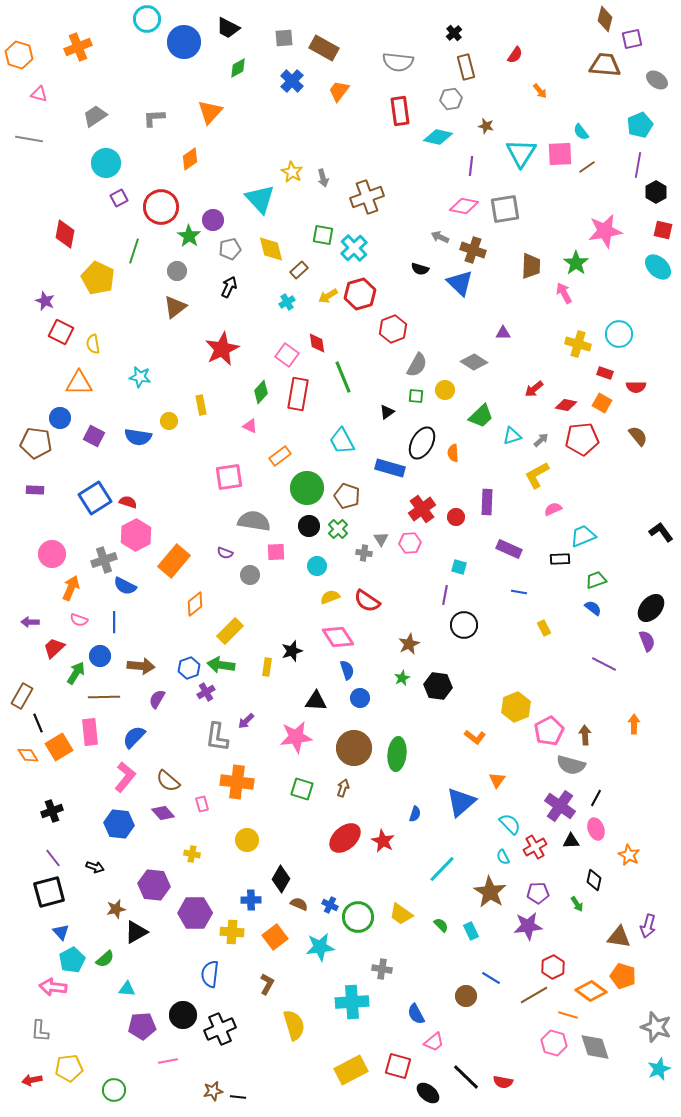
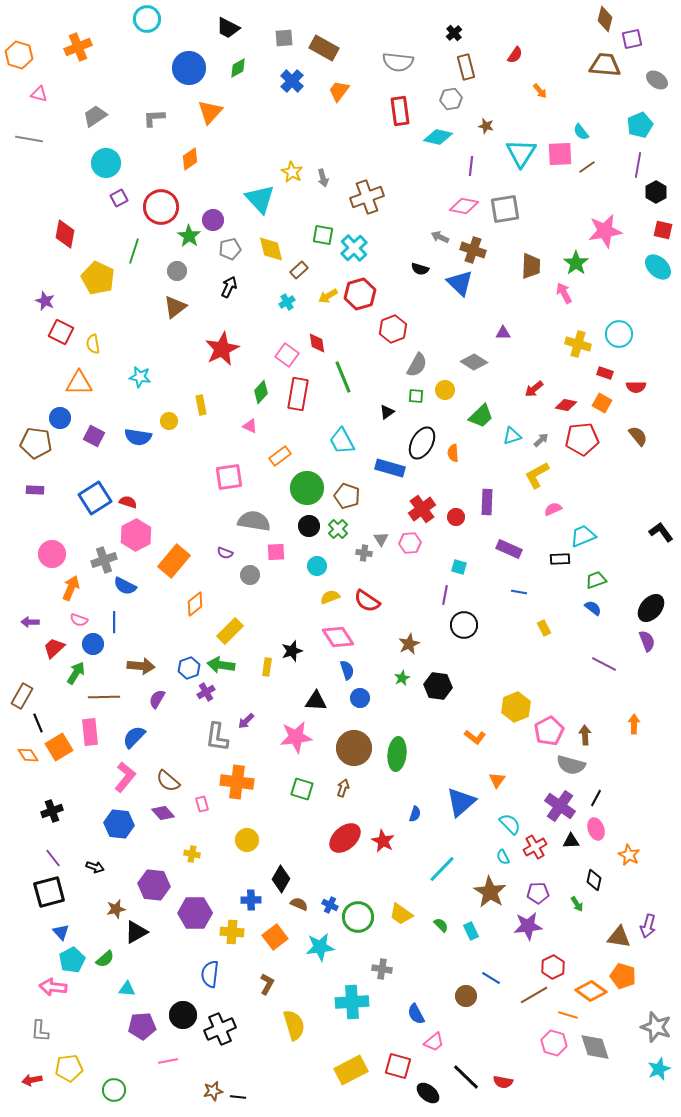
blue circle at (184, 42): moved 5 px right, 26 px down
blue circle at (100, 656): moved 7 px left, 12 px up
